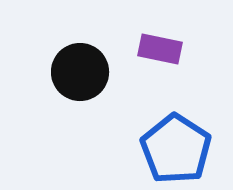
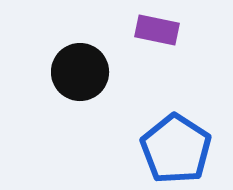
purple rectangle: moved 3 px left, 19 px up
